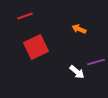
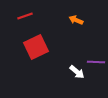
orange arrow: moved 3 px left, 9 px up
purple line: rotated 18 degrees clockwise
